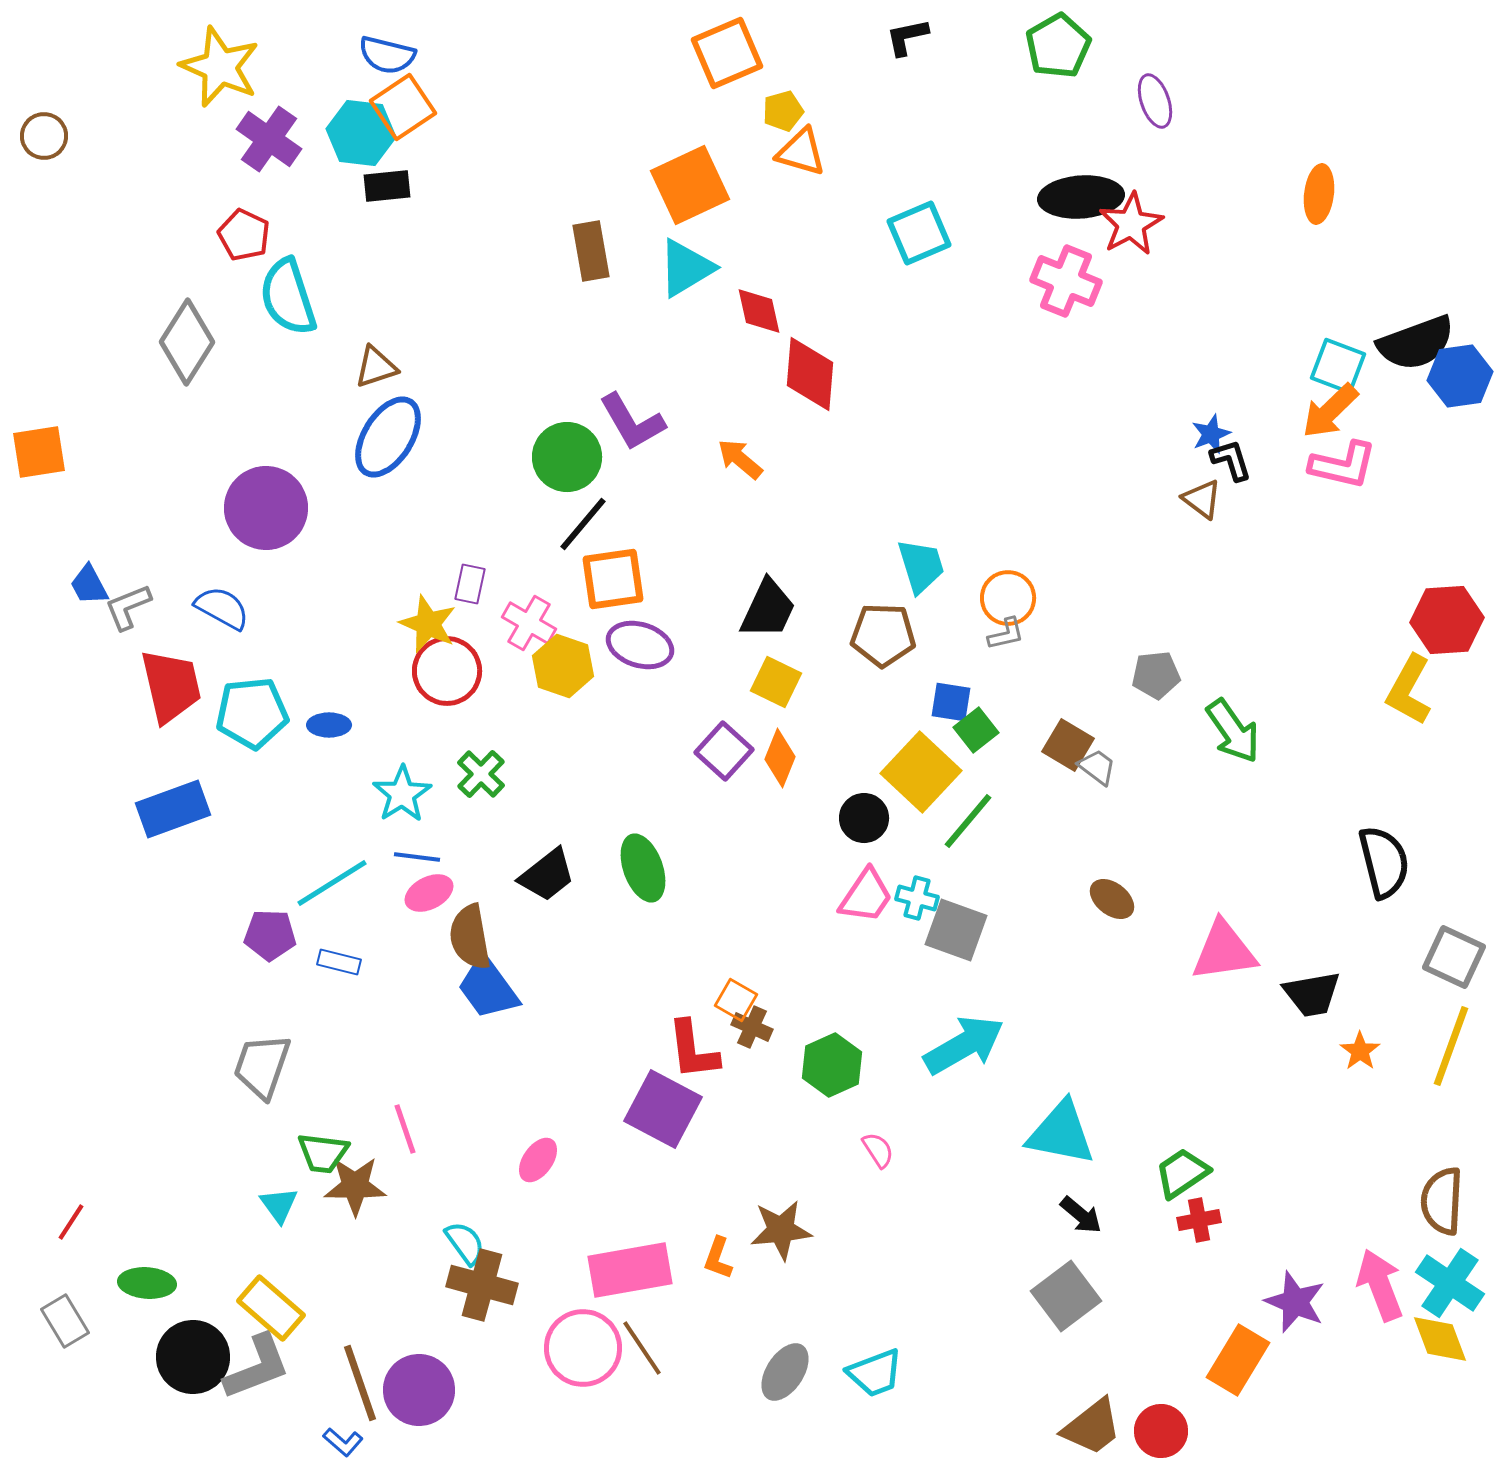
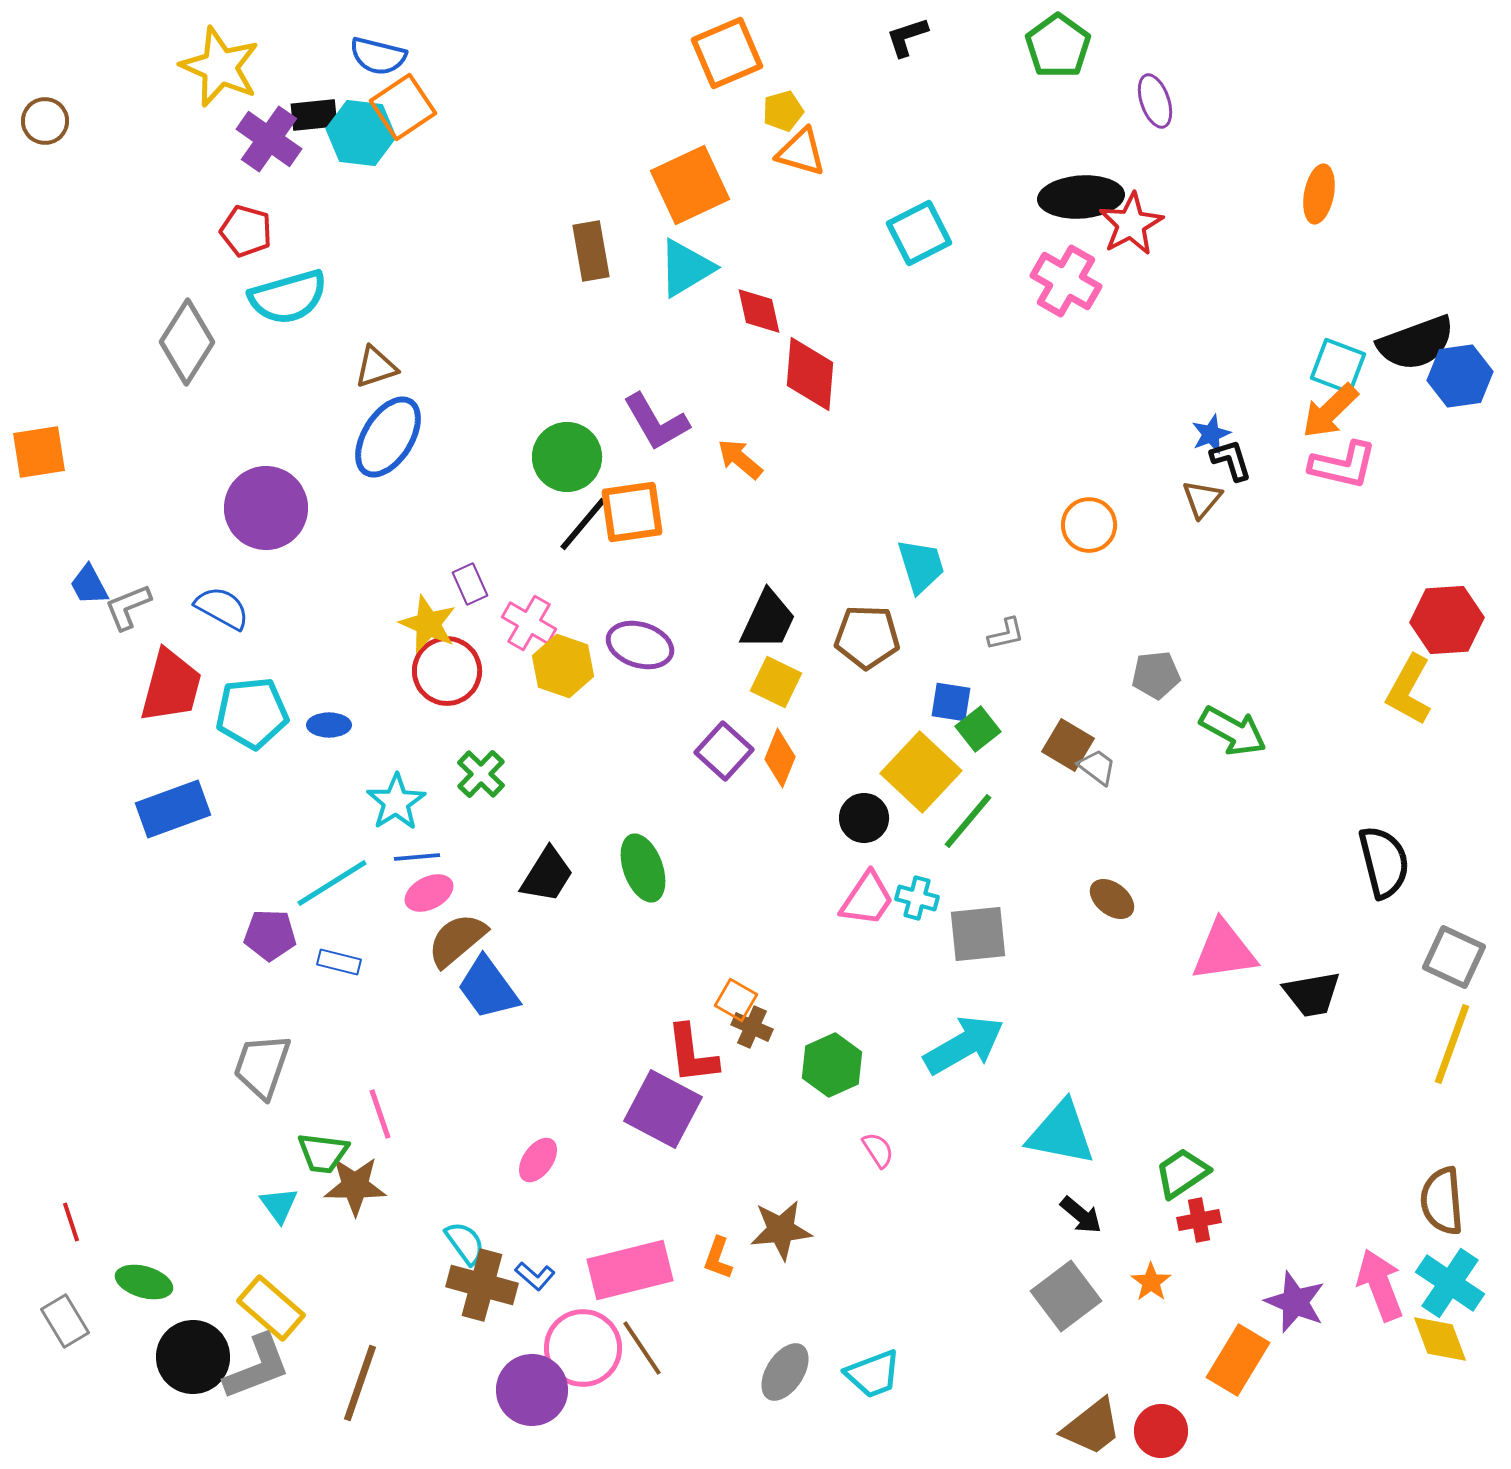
black L-shape at (907, 37): rotated 6 degrees counterclockwise
green pentagon at (1058, 46): rotated 6 degrees counterclockwise
blue semicircle at (387, 55): moved 9 px left, 1 px down
brown circle at (44, 136): moved 1 px right, 15 px up
black rectangle at (387, 186): moved 73 px left, 71 px up
orange ellipse at (1319, 194): rotated 4 degrees clockwise
cyan square at (919, 233): rotated 4 degrees counterclockwise
red pentagon at (244, 235): moved 2 px right, 4 px up; rotated 9 degrees counterclockwise
pink cross at (1066, 281): rotated 8 degrees clockwise
cyan semicircle at (288, 297): rotated 88 degrees counterclockwise
purple L-shape at (632, 422): moved 24 px right
brown triangle at (1202, 499): rotated 33 degrees clockwise
orange square at (613, 579): moved 19 px right, 67 px up
purple rectangle at (470, 584): rotated 36 degrees counterclockwise
orange circle at (1008, 598): moved 81 px right, 73 px up
black trapezoid at (768, 609): moved 11 px down
brown pentagon at (883, 635): moved 16 px left, 2 px down
red trapezoid at (171, 686): rotated 28 degrees clockwise
green square at (976, 730): moved 2 px right, 1 px up
green arrow at (1233, 731): rotated 26 degrees counterclockwise
cyan star at (402, 794): moved 6 px left, 8 px down
blue line at (417, 857): rotated 12 degrees counterclockwise
black trapezoid at (547, 875): rotated 20 degrees counterclockwise
pink trapezoid at (866, 896): moved 1 px right, 3 px down
gray square at (956, 930): moved 22 px right, 4 px down; rotated 26 degrees counterclockwise
brown semicircle at (470, 937): moved 13 px left, 3 px down; rotated 60 degrees clockwise
yellow line at (1451, 1046): moved 1 px right, 2 px up
red L-shape at (693, 1050): moved 1 px left, 4 px down
orange star at (1360, 1051): moved 209 px left, 231 px down
pink line at (405, 1129): moved 25 px left, 15 px up
brown semicircle at (1442, 1201): rotated 8 degrees counterclockwise
red line at (71, 1222): rotated 51 degrees counterclockwise
pink rectangle at (630, 1270): rotated 4 degrees counterclockwise
green ellipse at (147, 1283): moved 3 px left, 1 px up; rotated 12 degrees clockwise
cyan trapezoid at (875, 1373): moved 2 px left, 1 px down
brown line at (360, 1383): rotated 38 degrees clockwise
purple circle at (419, 1390): moved 113 px right
blue L-shape at (343, 1442): moved 192 px right, 166 px up
